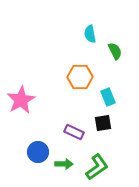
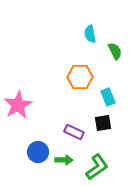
pink star: moved 3 px left, 5 px down
green arrow: moved 4 px up
